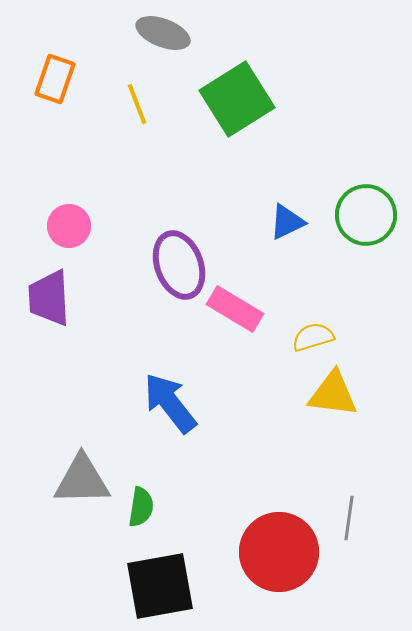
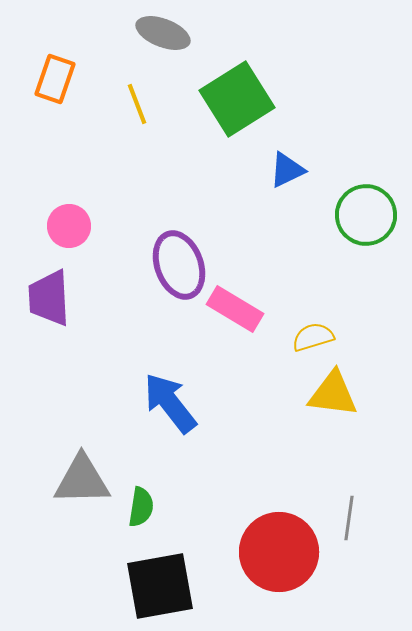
blue triangle: moved 52 px up
